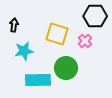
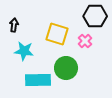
cyan star: rotated 18 degrees clockwise
